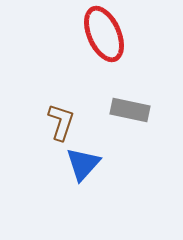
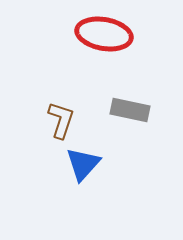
red ellipse: rotated 56 degrees counterclockwise
brown L-shape: moved 2 px up
